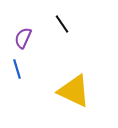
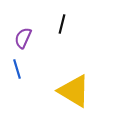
black line: rotated 48 degrees clockwise
yellow triangle: rotated 6 degrees clockwise
